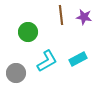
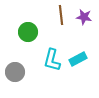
cyan L-shape: moved 5 px right, 1 px up; rotated 135 degrees clockwise
gray circle: moved 1 px left, 1 px up
